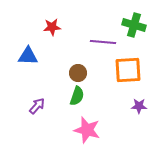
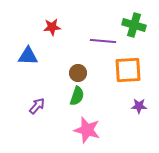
purple line: moved 1 px up
